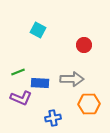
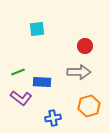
cyan square: moved 1 px left, 1 px up; rotated 35 degrees counterclockwise
red circle: moved 1 px right, 1 px down
gray arrow: moved 7 px right, 7 px up
blue rectangle: moved 2 px right, 1 px up
purple L-shape: rotated 15 degrees clockwise
orange hexagon: moved 2 px down; rotated 15 degrees counterclockwise
